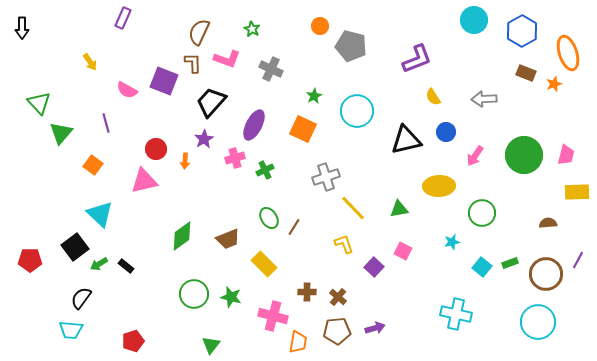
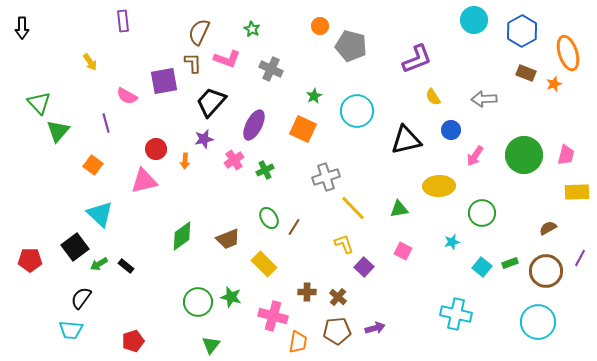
purple rectangle at (123, 18): moved 3 px down; rotated 30 degrees counterclockwise
purple square at (164, 81): rotated 32 degrees counterclockwise
pink semicircle at (127, 90): moved 6 px down
blue circle at (446, 132): moved 5 px right, 2 px up
green triangle at (61, 133): moved 3 px left, 2 px up
purple star at (204, 139): rotated 18 degrees clockwise
pink cross at (235, 158): moved 1 px left, 2 px down; rotated 18 degrees counterclockwise
brown semicircle at (548, 223): moved 5 px down; rotated 24 degrees counterclockwise
purple line at (578, 260): moved 2 px right, 2 px up
purple square at (374, 267): moved 10 px left
brown circle at (546, 274): moved 3 px up
green circle at (194, 294): moved 4 px right, 8 px down
